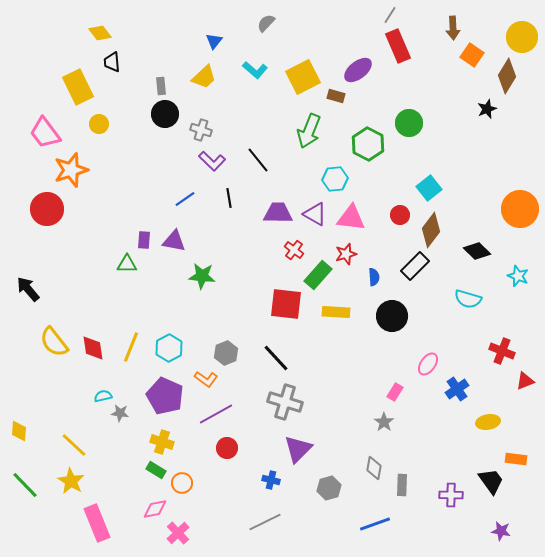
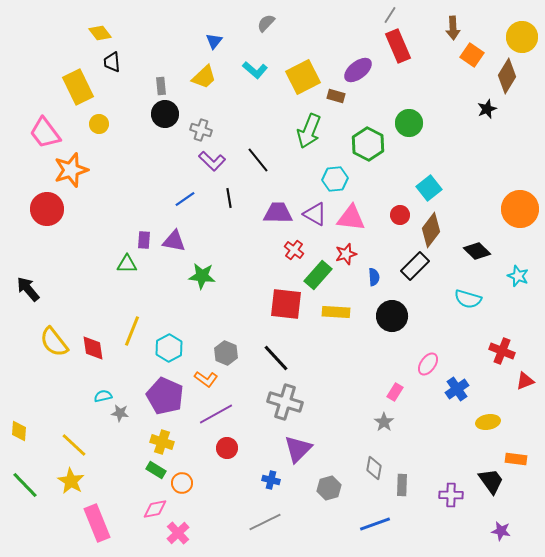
yellow line at (131, 347): moved 1 px right, 16 px up
gray hexagon at (226, 353): rotated 15 degrees counterclockwise
